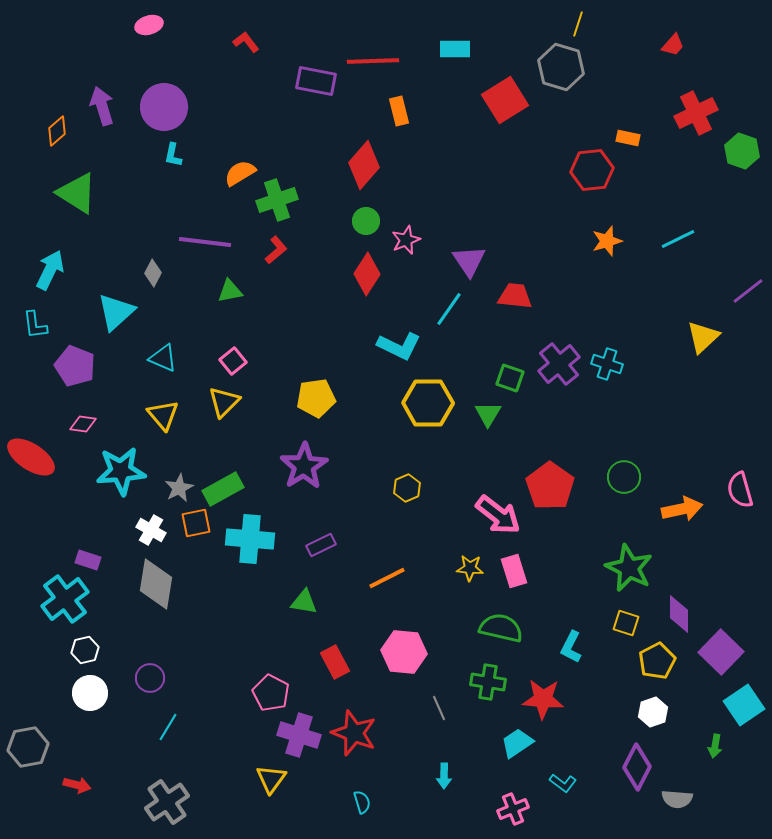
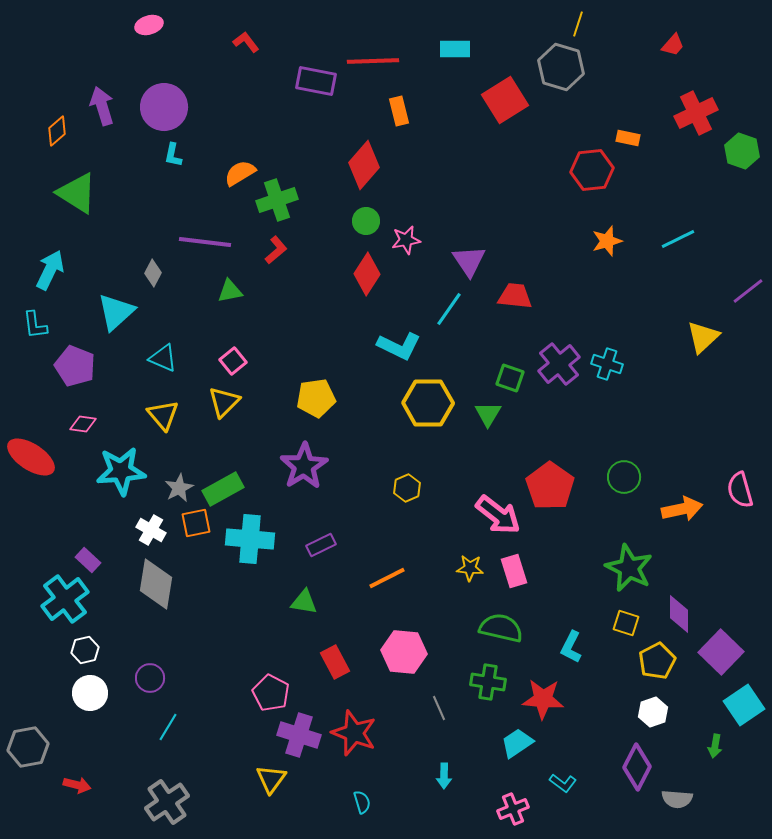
pink star at (406, 240): rotated 12 degrees clockwise
purple rectangle at (88, 560): rotated 25 degrees clockwise
